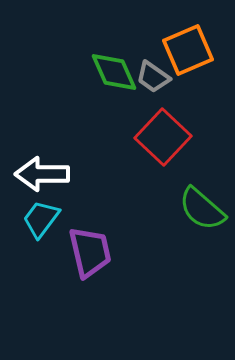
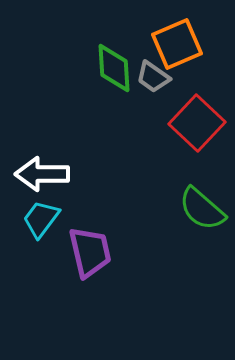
orange square: moved 11 px left, 6 px up
green diamond: moved 4 px up; rotated 21 degrees clockwise
red square: moved 34 px right, 14 px up
